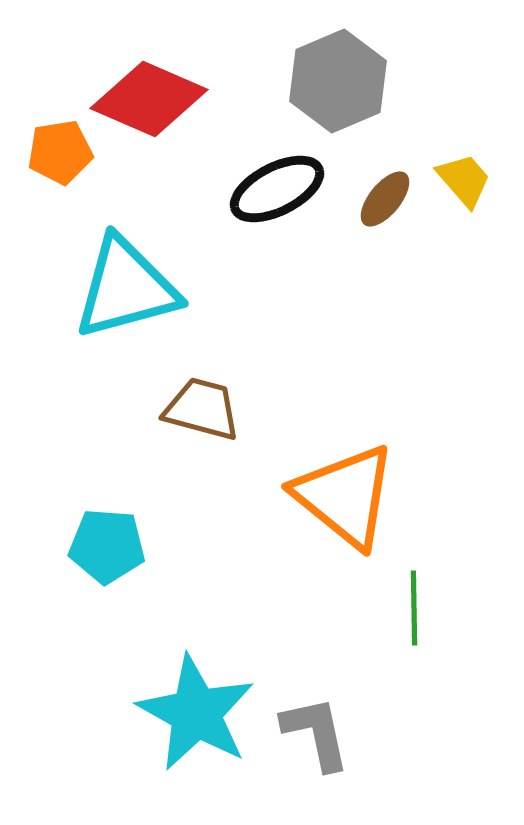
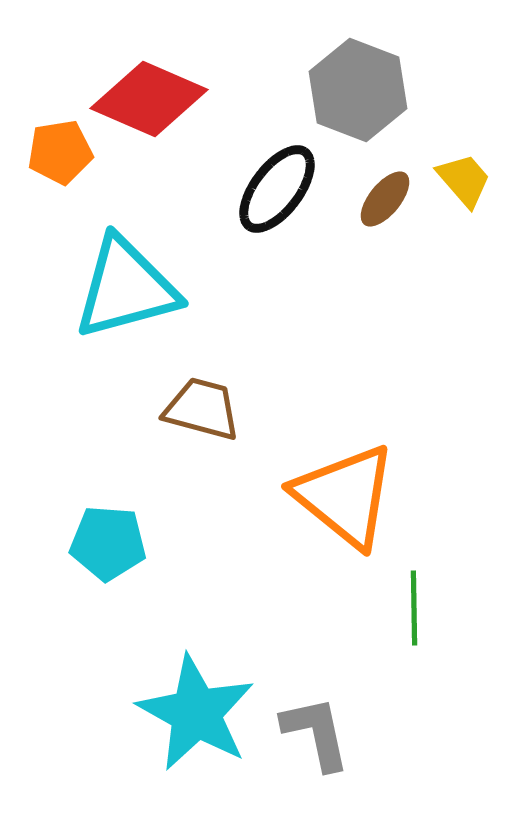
gray hexagon: moved 20 px right, 9 px down; rotated 16 degrees counterclockwise
black ellipse: rotated 26 degrees counterclockwise
cyan pentagon: moved 1 px right, 3 px up
